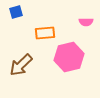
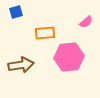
pink semicircle: rotated 40 degrees counterclockwise
pink hexagon: rotated 8 degrees clockwise
brown arrow: rotated 145 degrees counterclockwise
